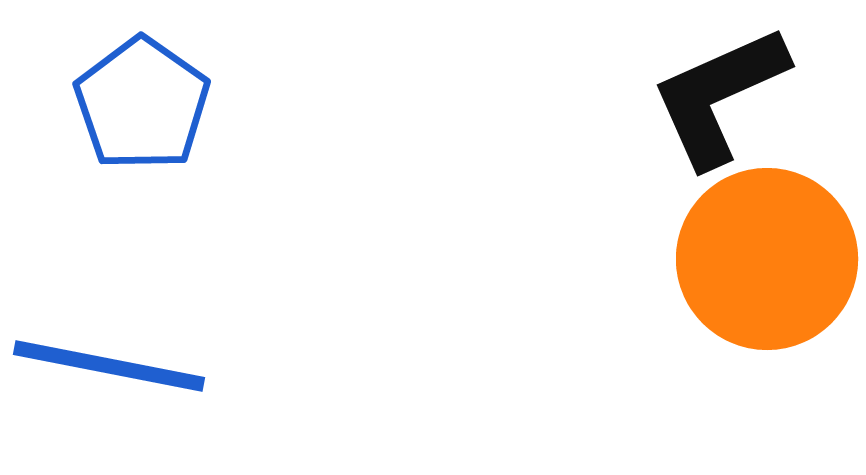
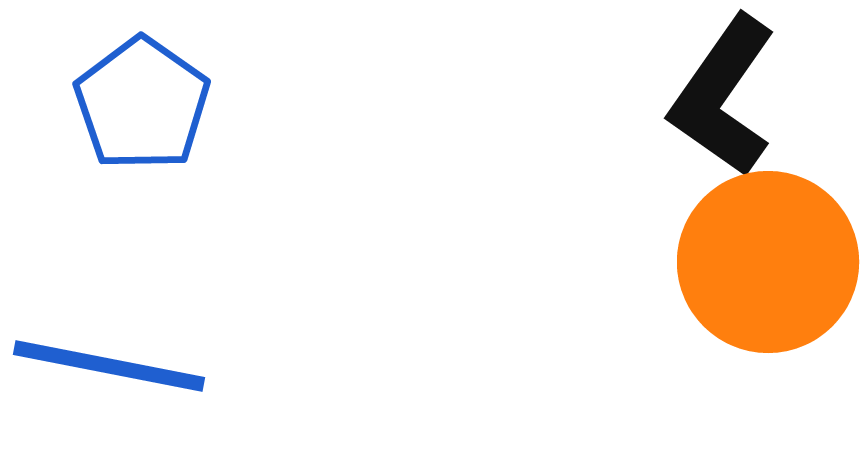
black L-shape: moved 4 px right; rotated 31 degrees counterclockwise
orange circle: moved 1 px right, 3 px down
